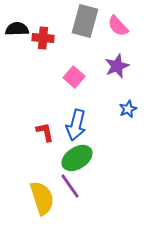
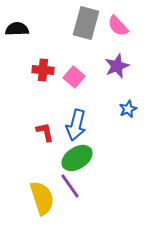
gray rectangle: moved 1 px right, 2 px down
red cross: moved 32 px down
